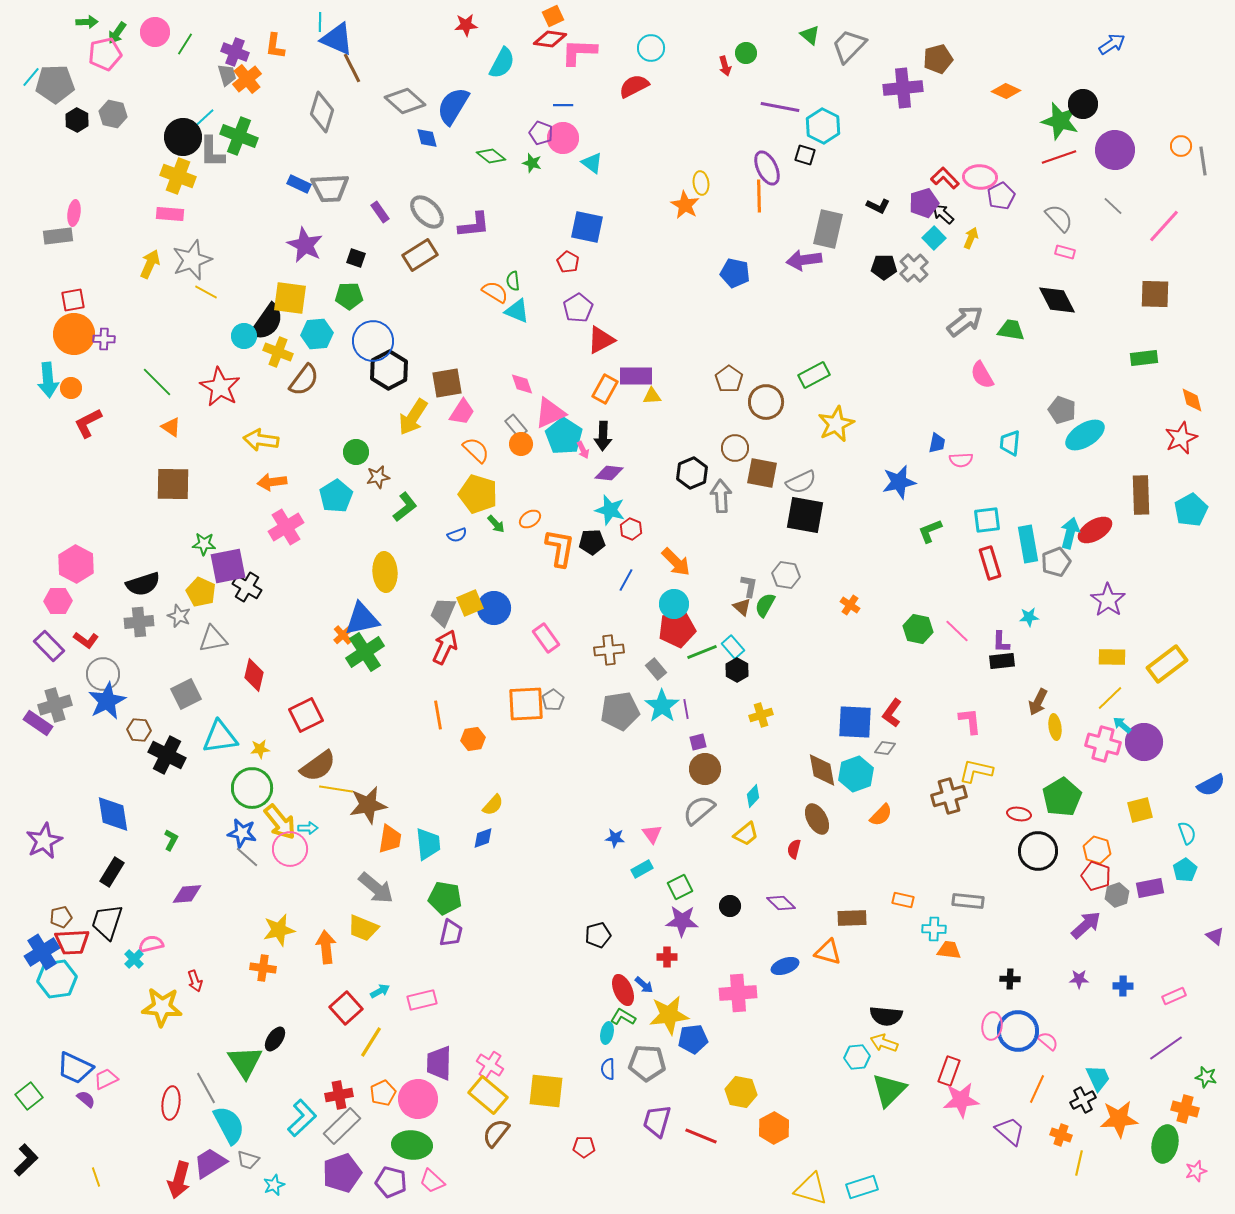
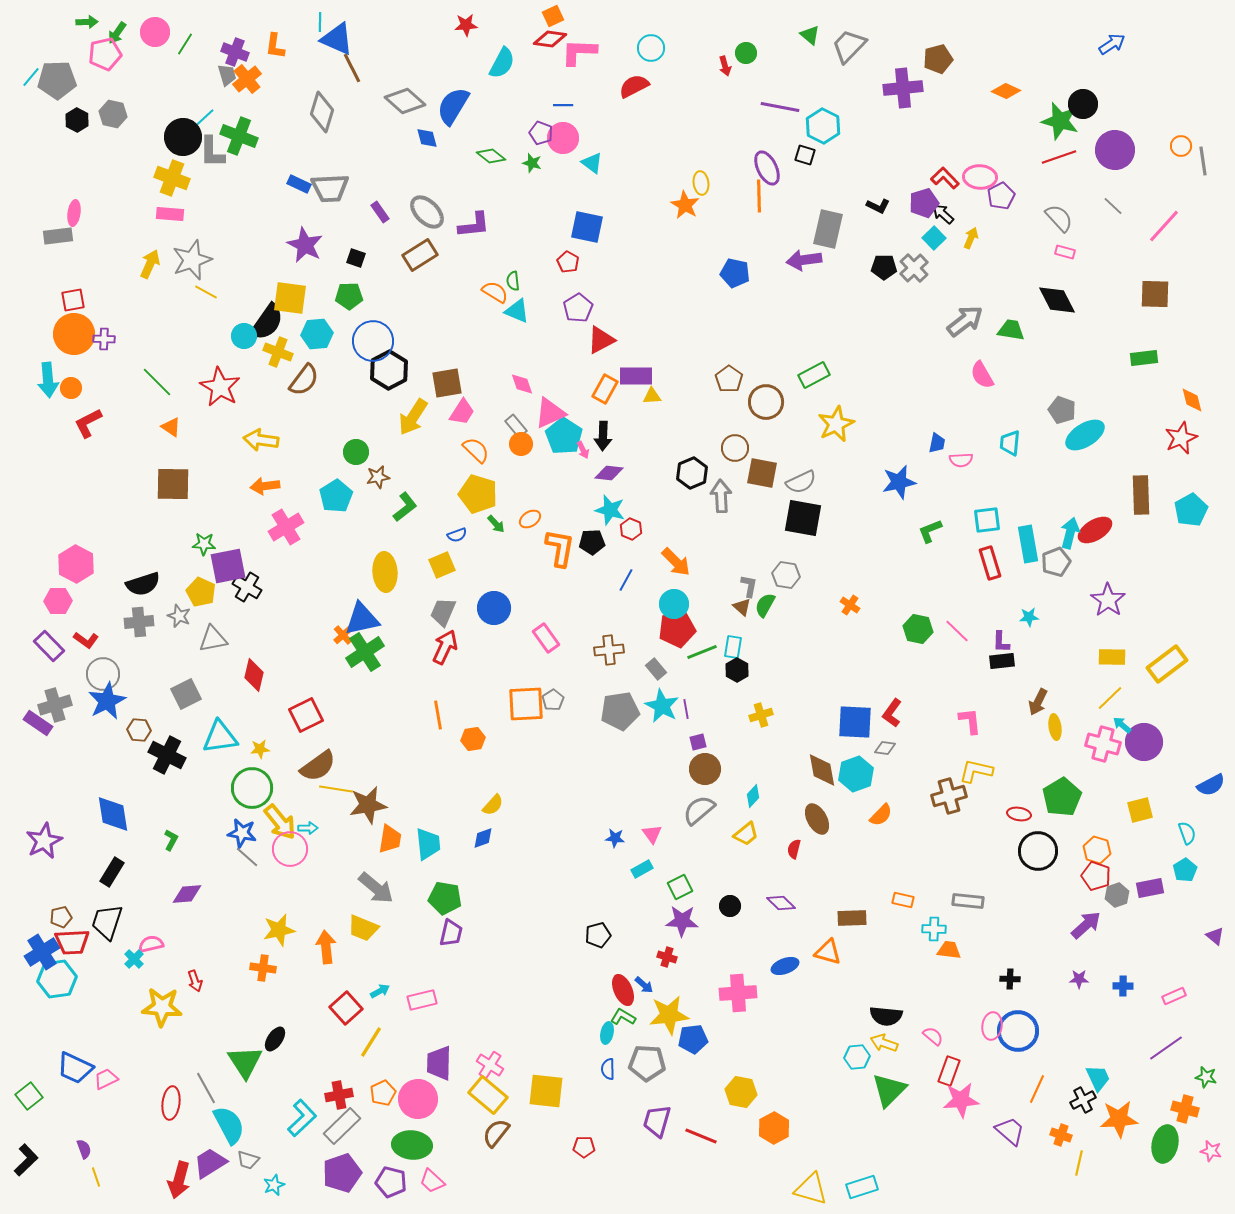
gray pentagon at (55, 84): moved 2 px right, 4 px up
yellow cross at (178, 176): moved 6 px left, 2 px down
orange arrow at (272, 482): moved 7 px left, 4 px down
black square at (805, 515): moved 2 px left, 3 px down
yellow square at (470, 603): moved 28 px left, 38 px up
cyan rectangle at (733, 647): rotated 50 degrees clockwise
cyan star at (662, 706): rotated 8 degrees counterclockwise
red cross at (667, 957): rotated 18 degrees clockwise
pink semicircle at (1048, 1041): moved 115 px left, 5 px up
purple semicircle at (86, 1099): moved 2 px left, 50 px down; rotated 30 degrees clockwise
pink star at (1196, 1171): moved 15 px right, 20 px up; rotated 30 degrees clockwise
